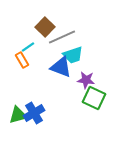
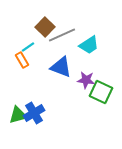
gray line: moved 2 px up
cyan trapezoid: moved 16 px right, 10 px up; rotated 15 degrees counterclockwise
green square: moved 7 px right, 6 px up
